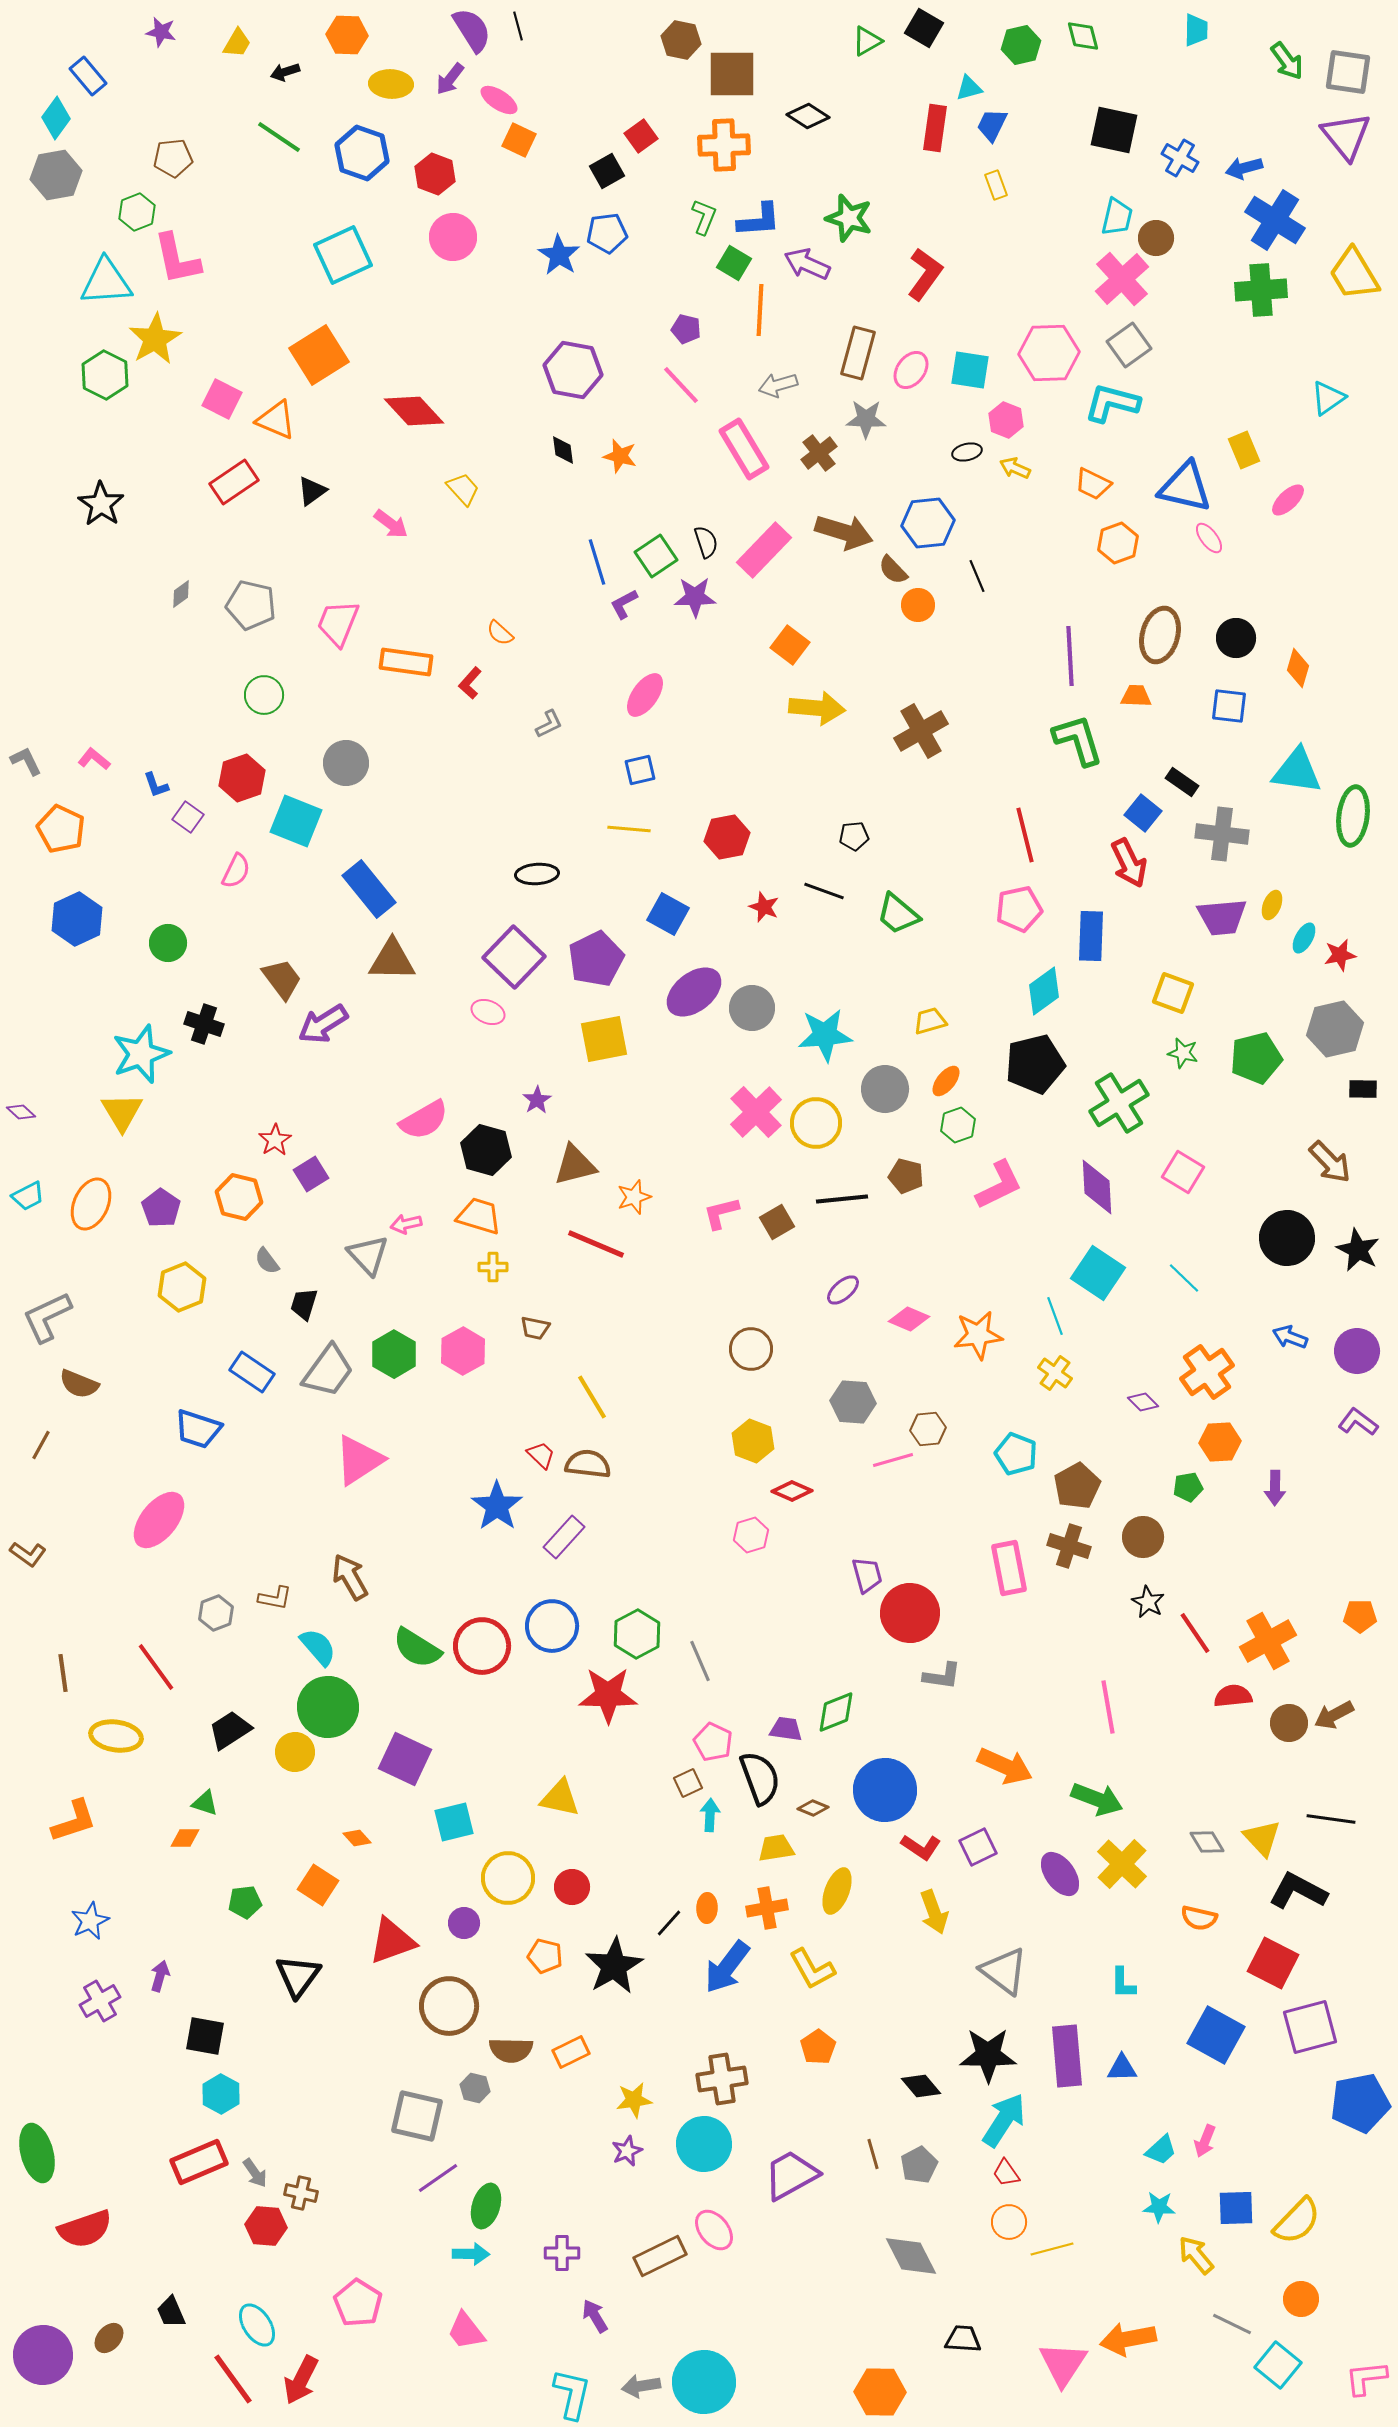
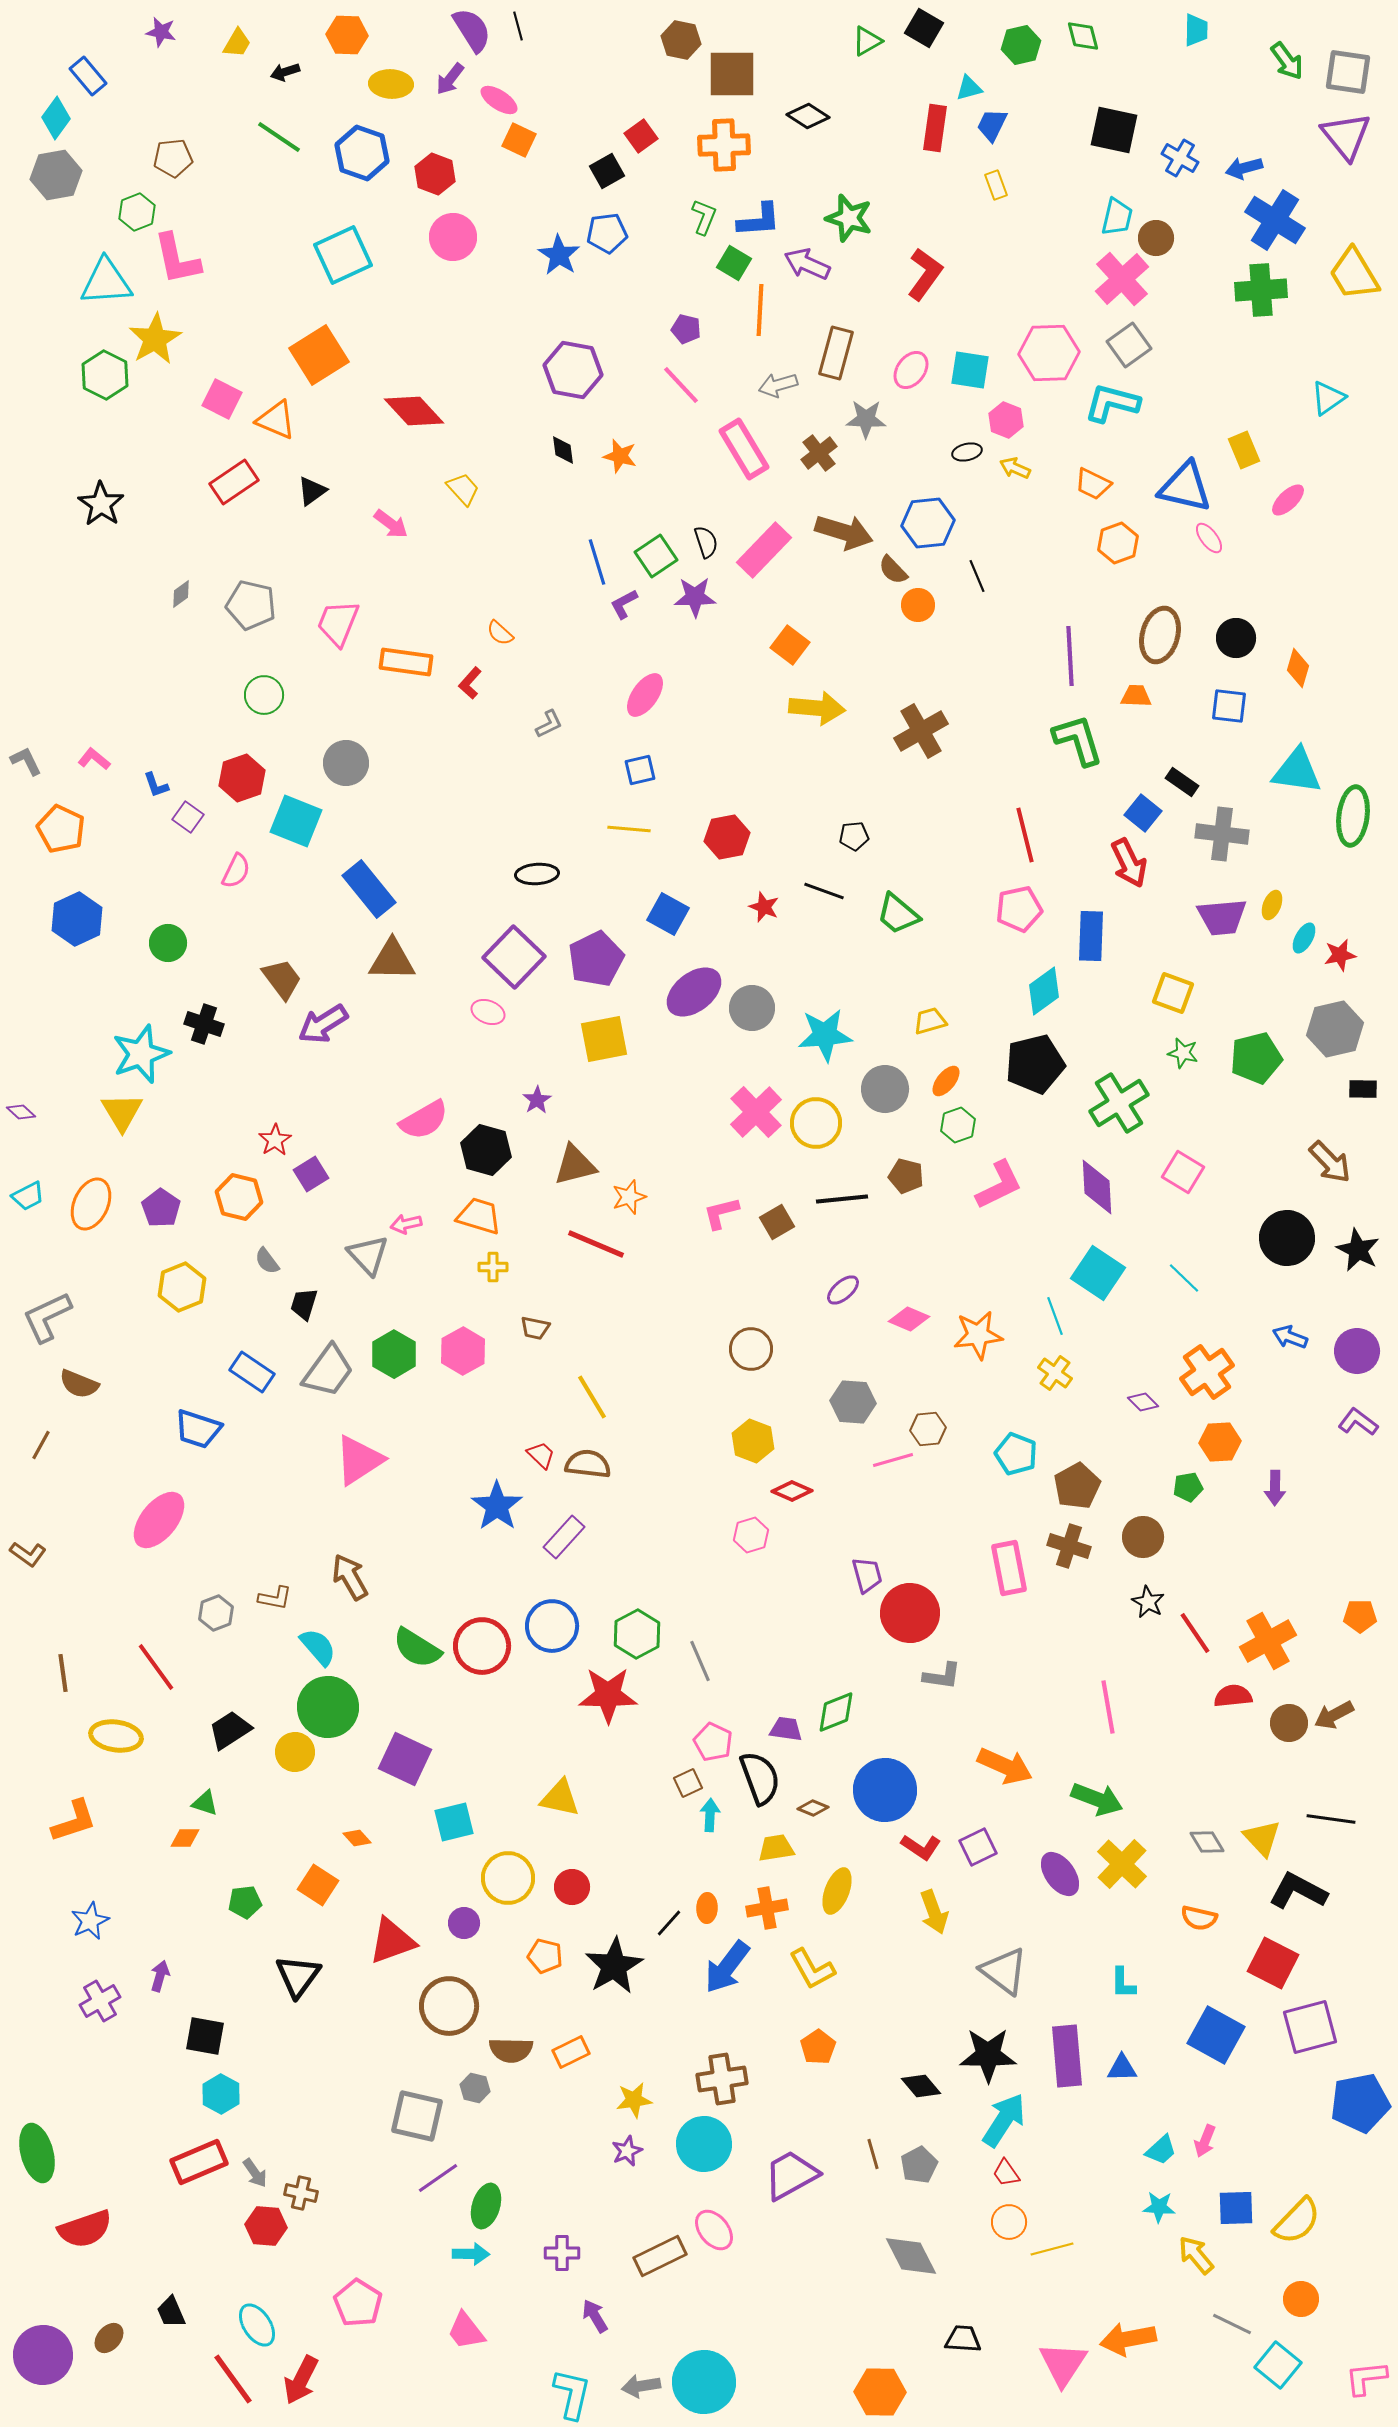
brown rectangle at (858, 353): moved 22 px left
orange star at (634, 1197): moved 5 px left
